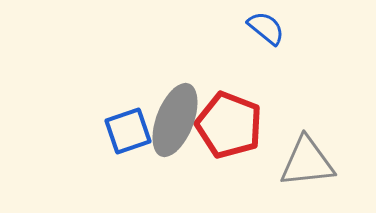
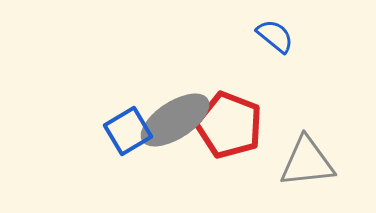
blue semicircle: moved 9 px right, 8 px down
gray ellipse: rotated 36 degrees clockwise
blue square: rotated 12 degrees counterclockwise
